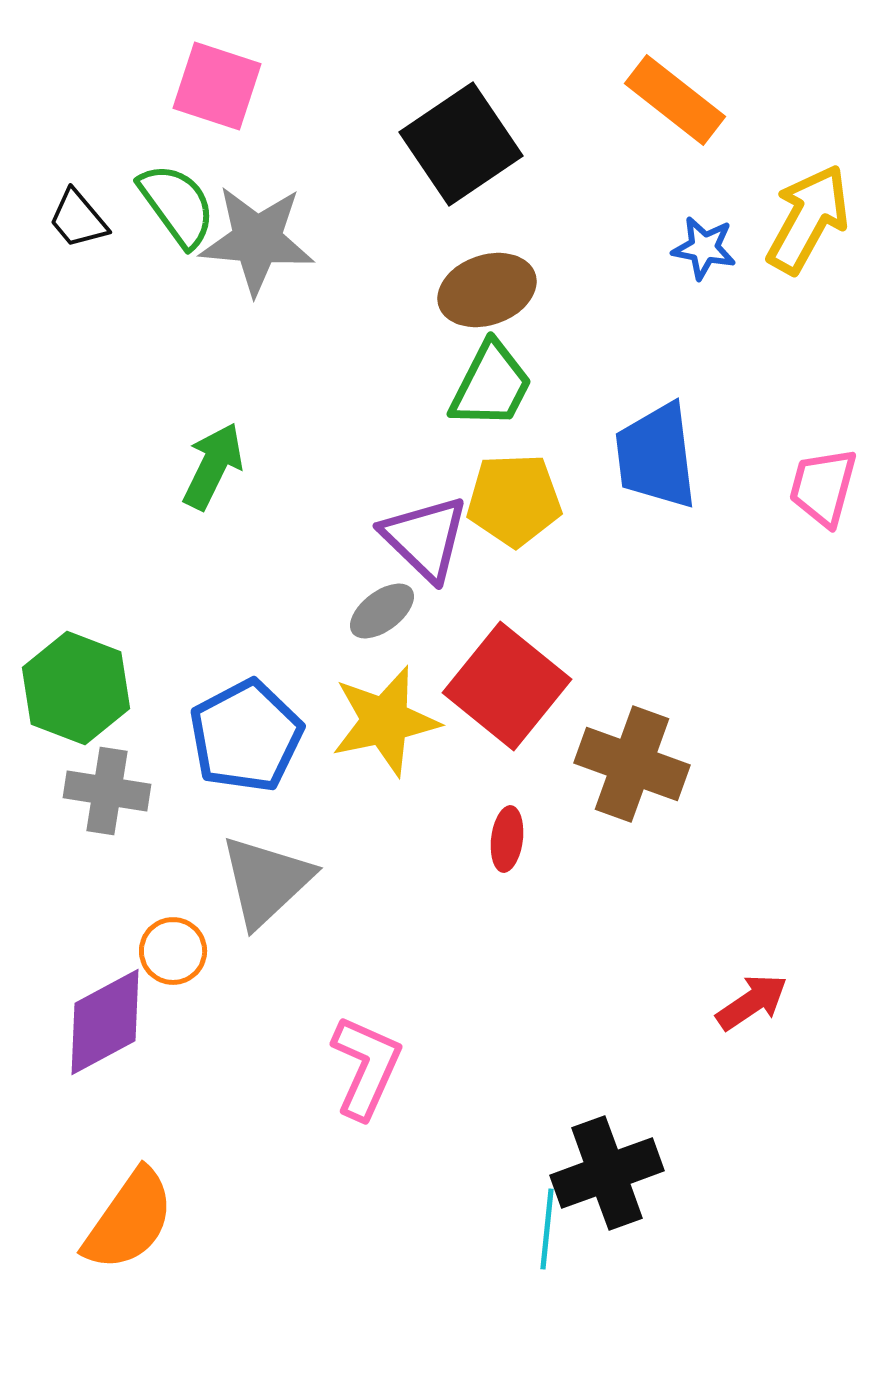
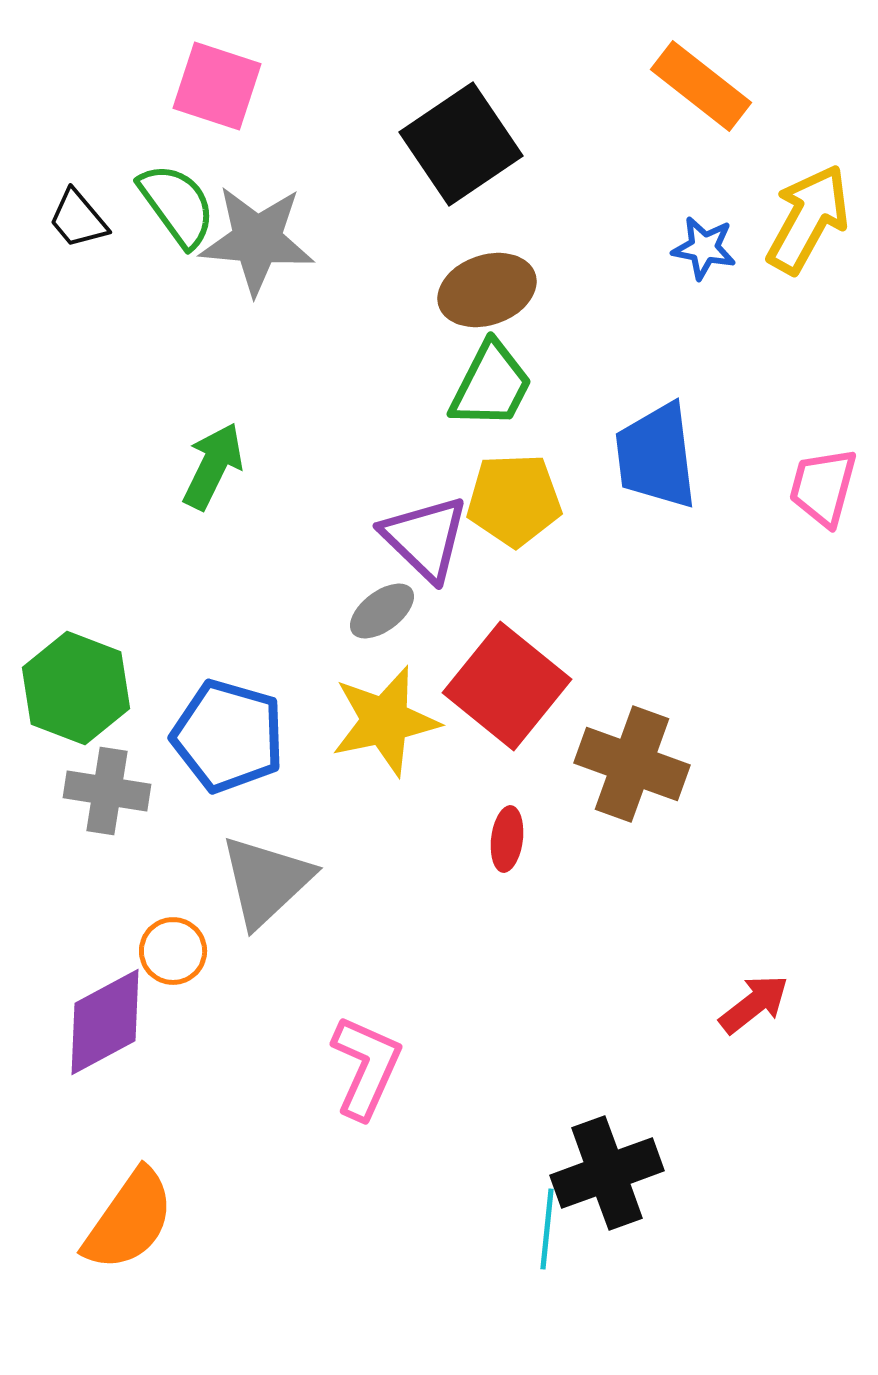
orange rectangle: moved 26 px right, 14 px up
blue pentagon: moved 18 px left; rotated 28 degrees counterclockwise
red arrow: moved 2 px right, 2 px down; rotated 4 degrees counterclockwise
